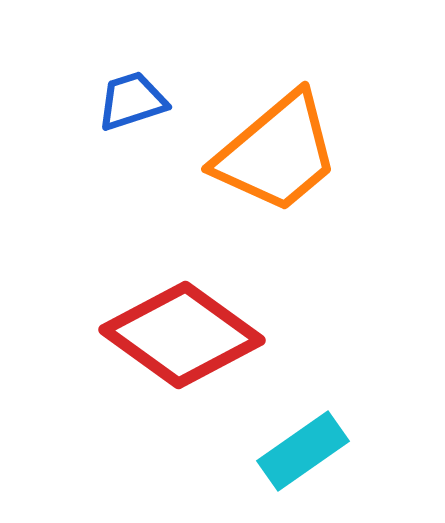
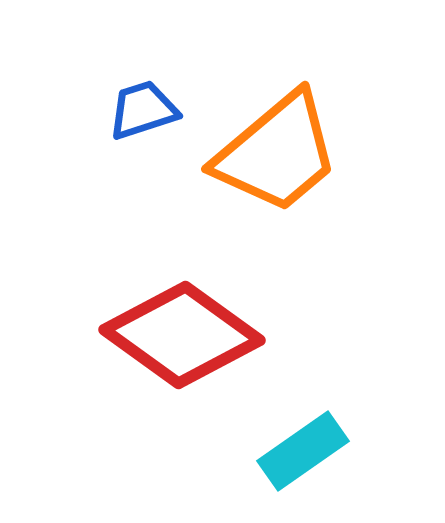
blue trapezoid: moved 11 px right, 9 px down
